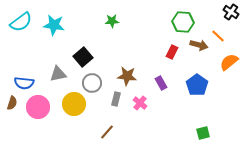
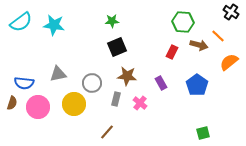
black square: moved 34 px right, 10 px up; rotated 18 degrees clockwise
